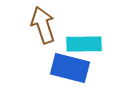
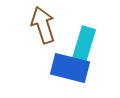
cyan rectangle: rotated 72 degrees counterclockwise
